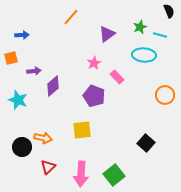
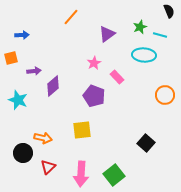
black circle: moved 1 px right, 6 px down
